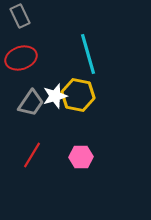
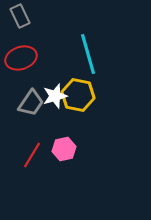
pink hexagon: moved 17 px left, 8 px up; rotated 10 degrees counterclockwise
